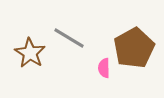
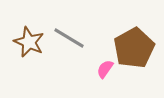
brown star: moved 1 px left, 11 px up; rotated 8 degrees counterclockwise
pink semicircle: moved 1 px right, 1 px down; rotated 36 degrees clockwise
